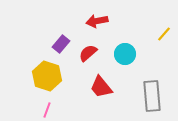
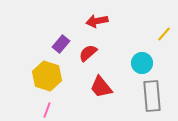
cyan circle: moved 17 px right, 9 px down
